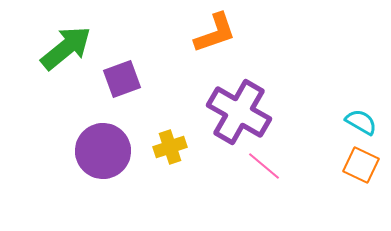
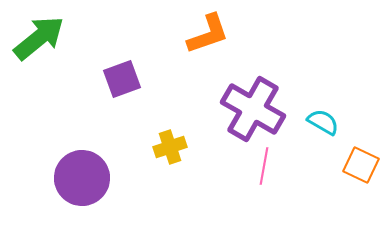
orange L-shape: moved 7 px left, 1 px down
green arrow: moved 27 px left, 10 px up
purple cross: moved 14 px right, 3 px up
cyan semicircle: moved 38 px left
purple circle: moved 21 px left, 27 px down
pink line: rotated 60 degrees clockwise
